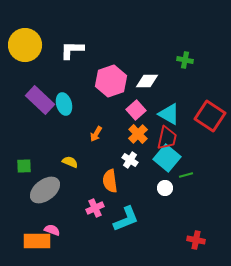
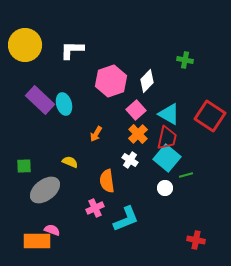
white diamond: rotated 45 degrees counterclockwise
orange semicircle: moved 3 px left
